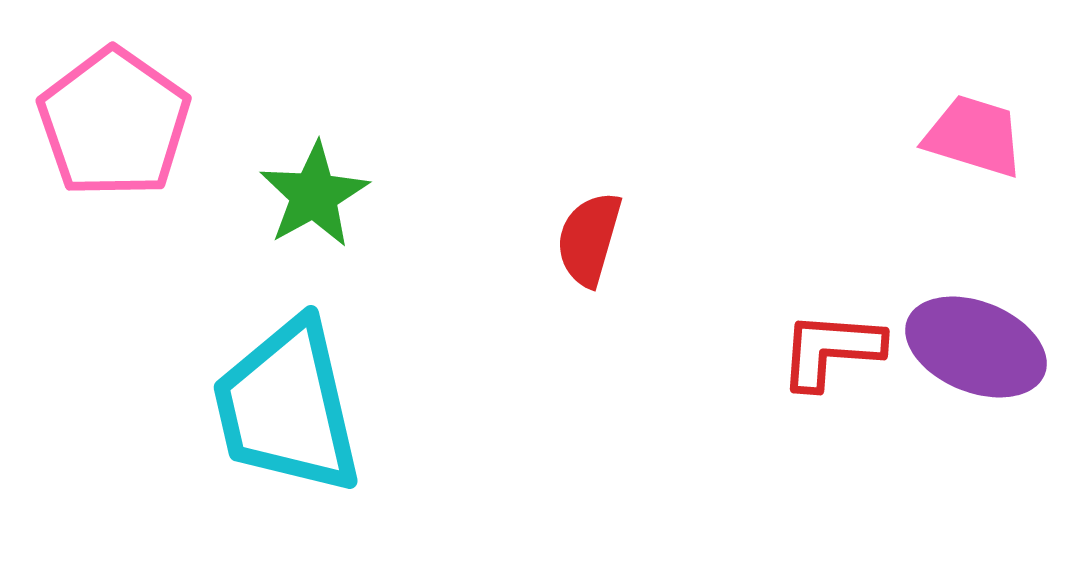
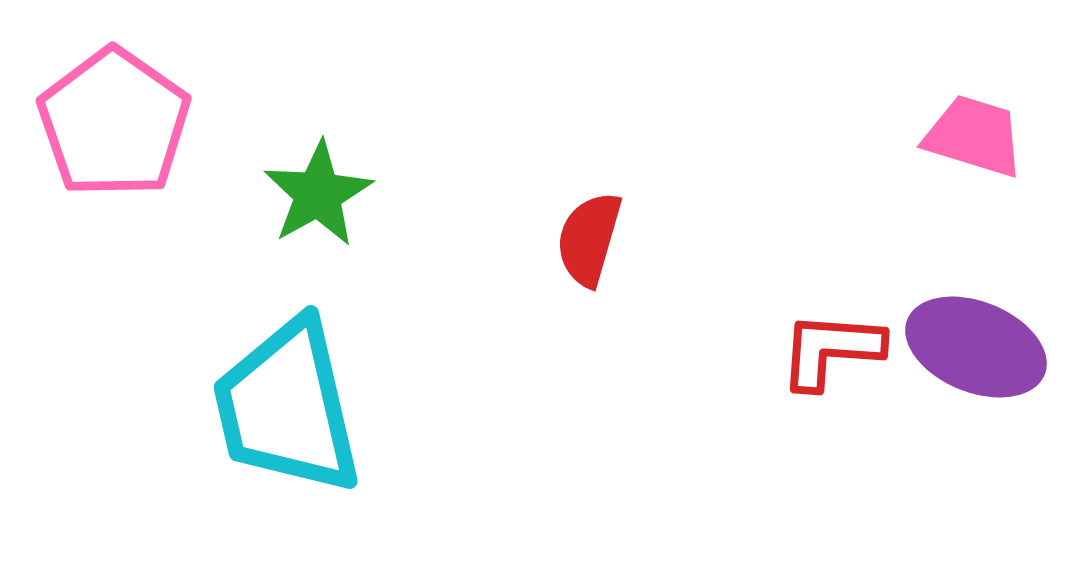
green star: moved 4 px right, 1 px up
